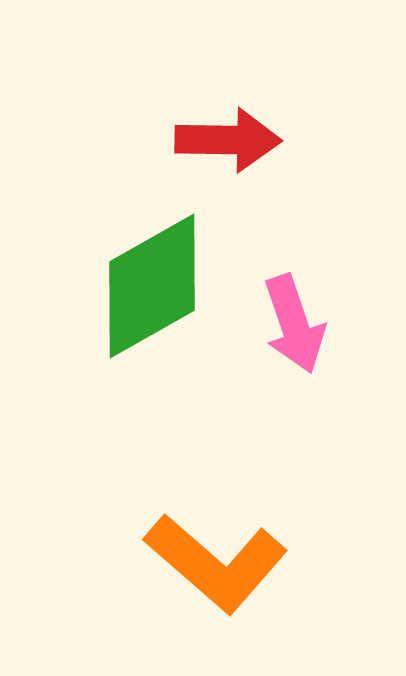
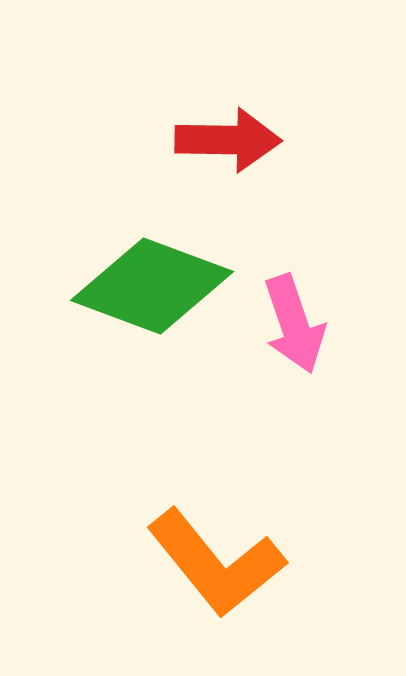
green diamond: rotated 50 degrees clockwise
orange L-shape: rotated 10 degrees clockwise
